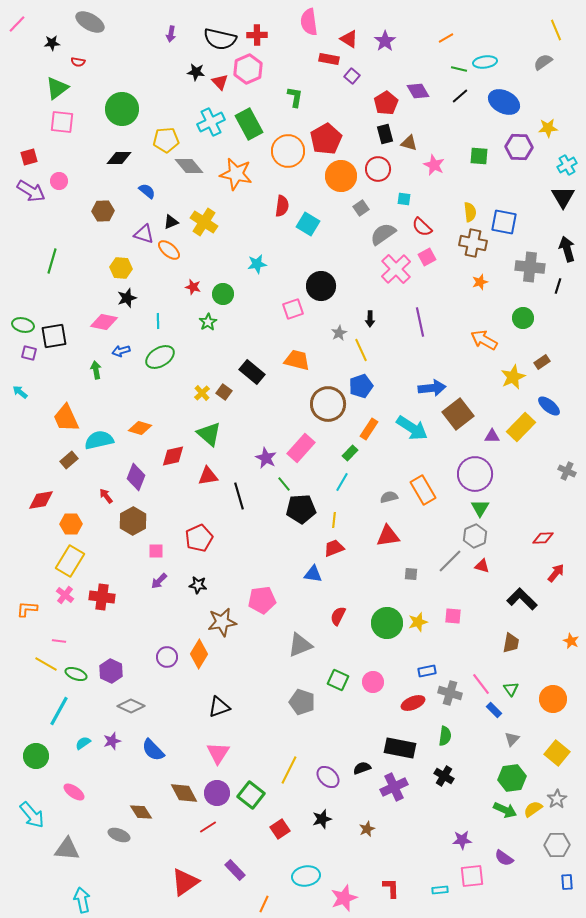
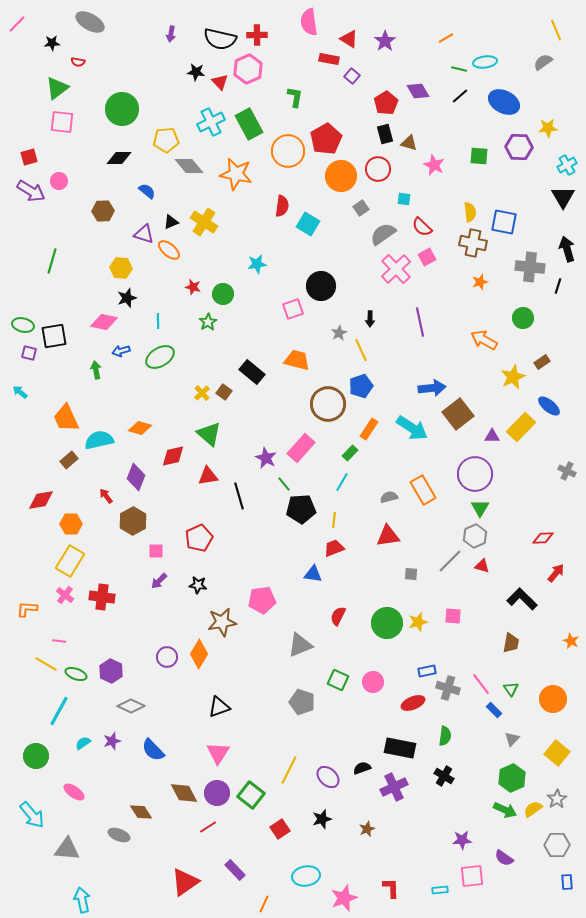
gray cross at (450, 693): moved 2 px left, 5 px up
green hexagon at (512, 778): rotated 16 degrees counterclockwise
